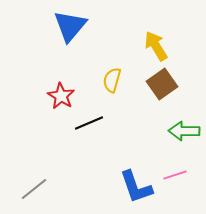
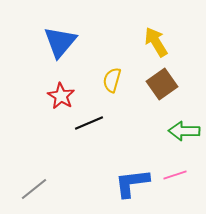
blue triangle: moved 10 px left, 16 px down
yellow arrow: moved 4 px up
blue L-shape: moved 4 px left, 4 px up; rotated 102 degrees clockwise
